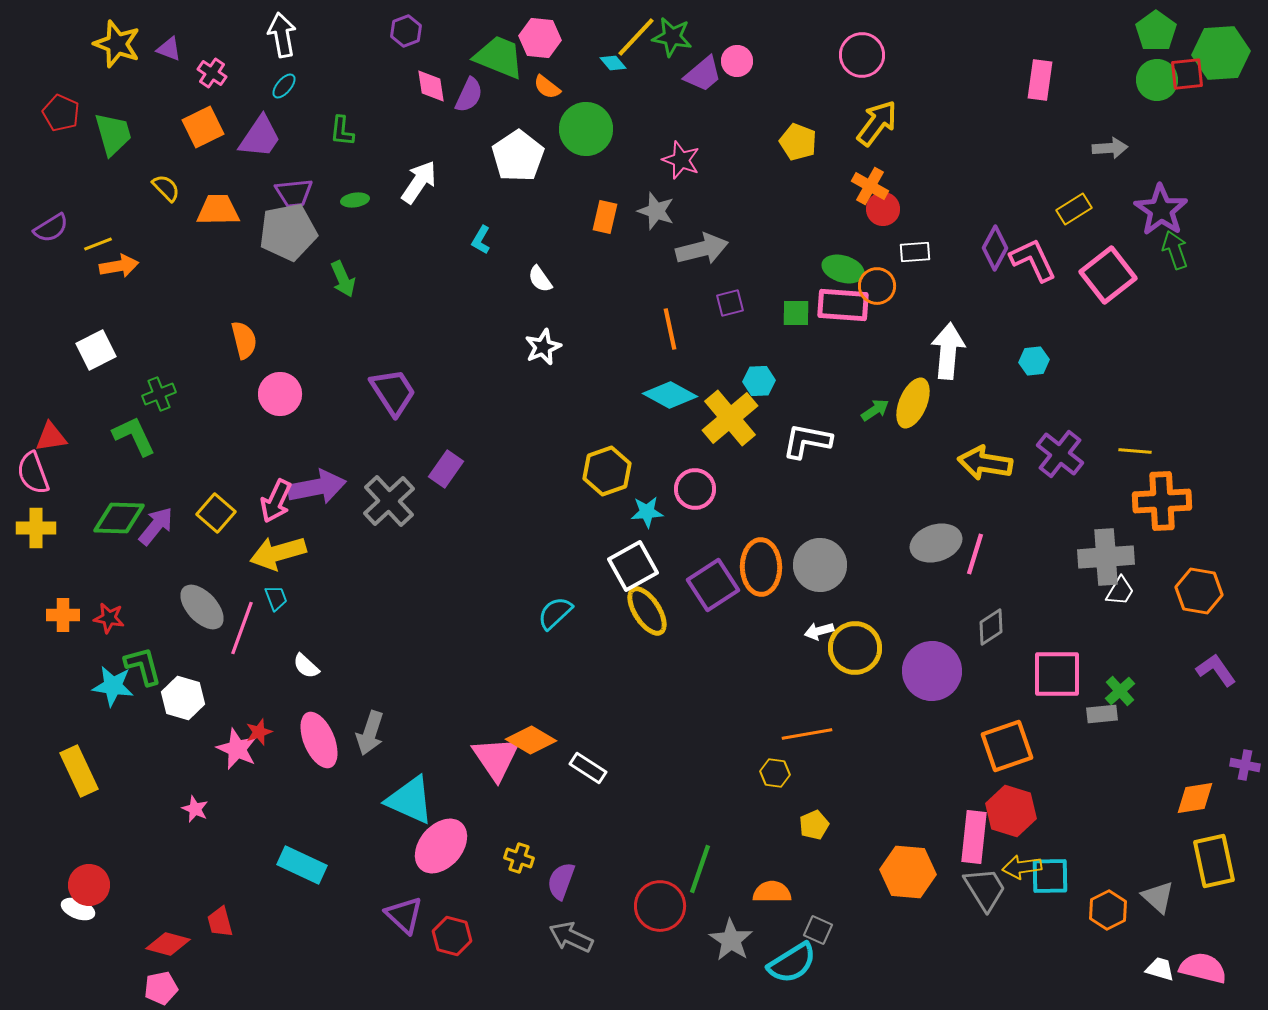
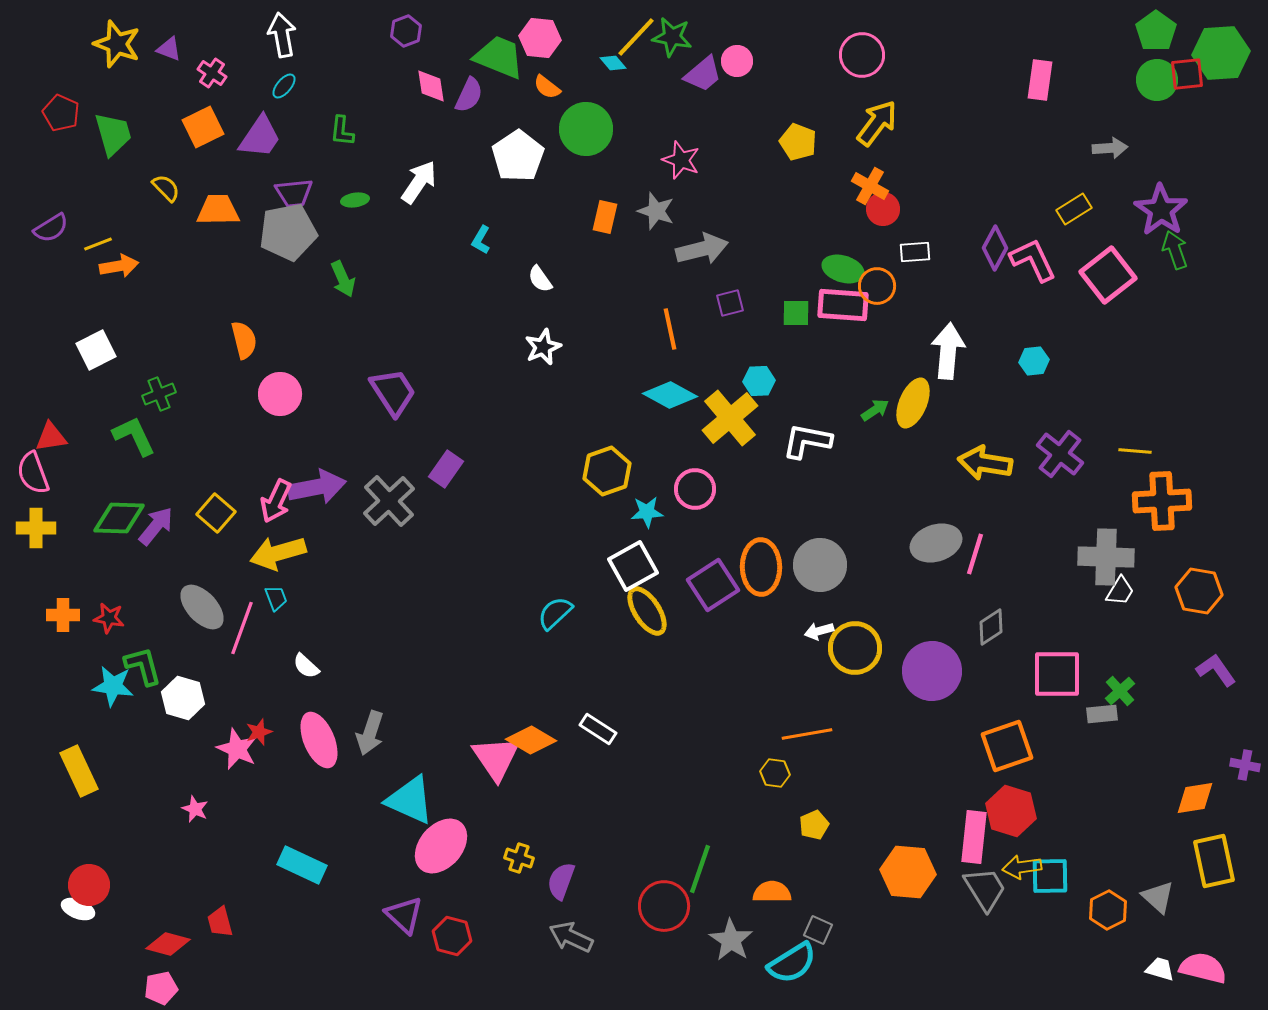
gray cross at (1106, 557): rotated 6 degrees clockwise
white rectangle at (588, 768): moved 10 px right, 39 px up
red circle at (660, 906): moved 4 px right
